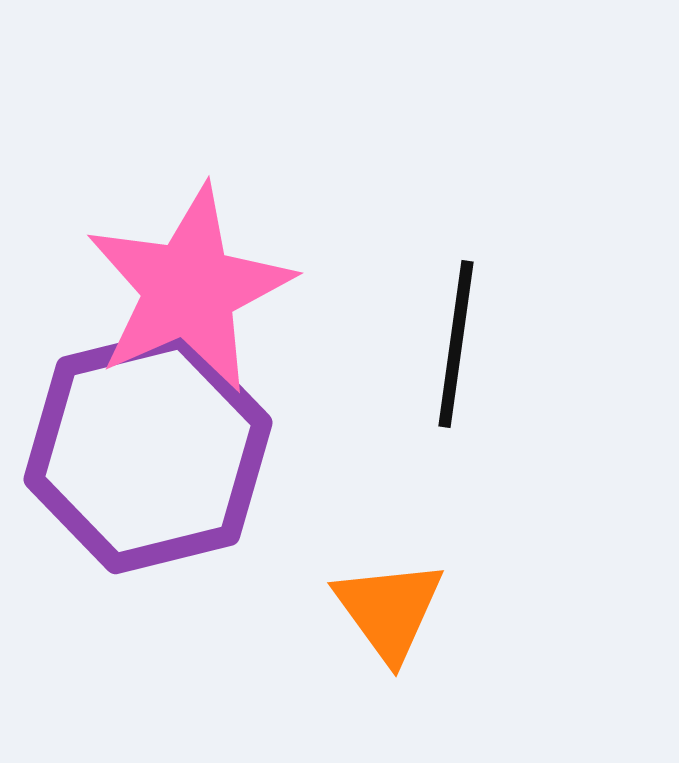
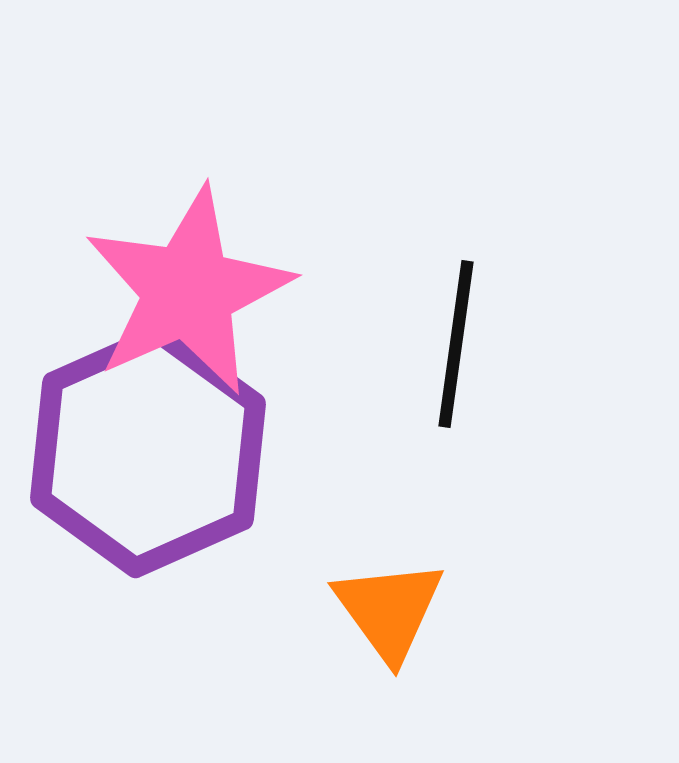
pink star: moved 1 px left, 2 px down
purple hexagon: rotated 10 degrees counterclockwise
